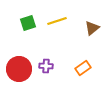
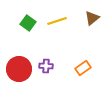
green square: rotated 35 degrees counterclockwise
brown triangle: moved 10 px up
